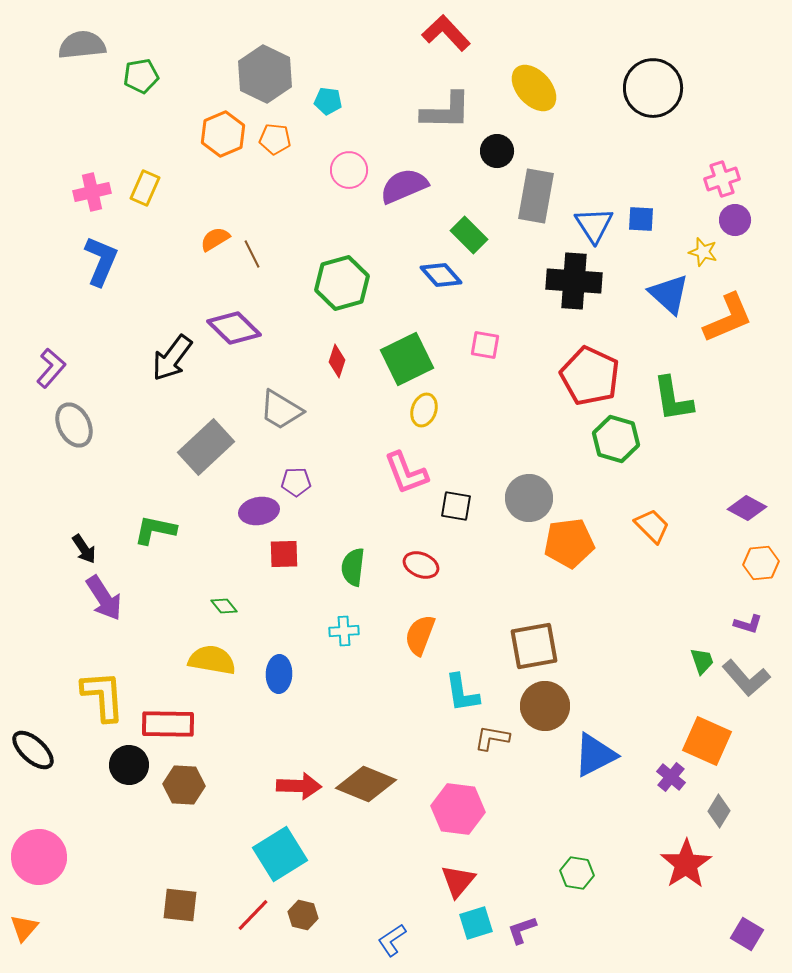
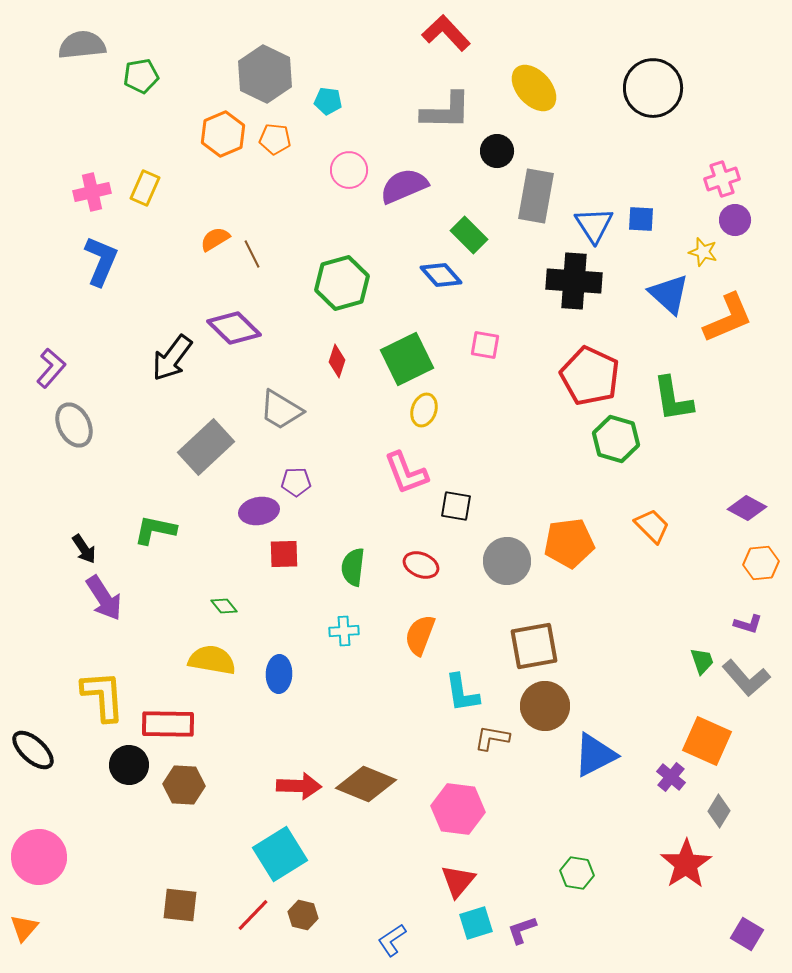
gray circle at (529, 498): moved 22 px left, 63 px down
